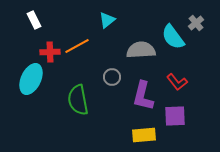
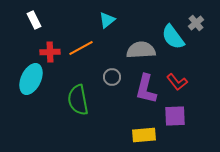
orange line: moved 4 px right, 2 px down
purple L-shape: moved 3 px right, 7 px up
